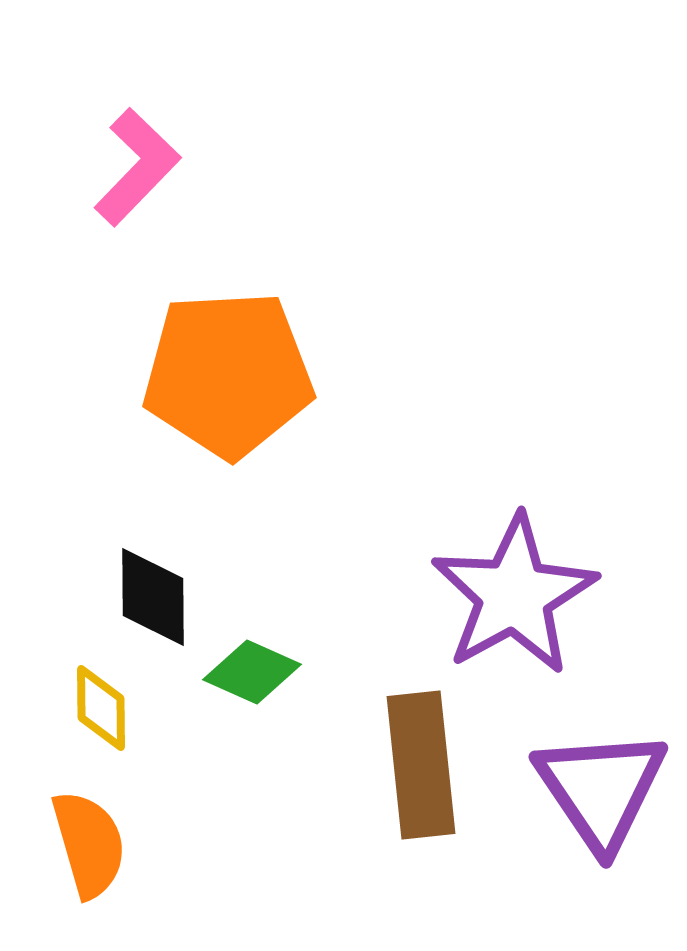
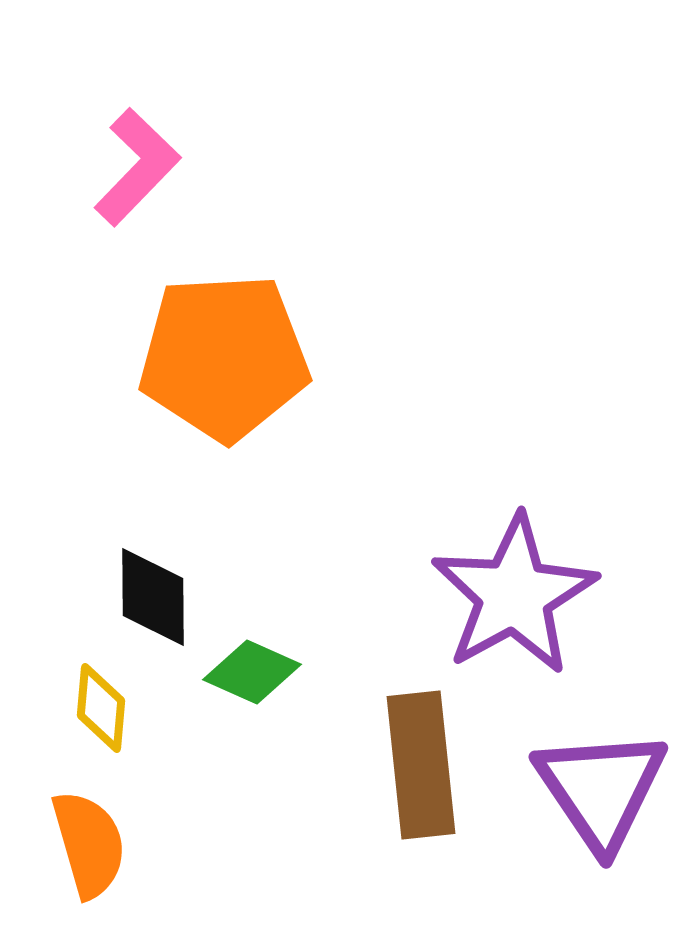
orange pentagon: moved 4 px left, 17 px up
yellow diamond: rotated 6 degrees clockwise
